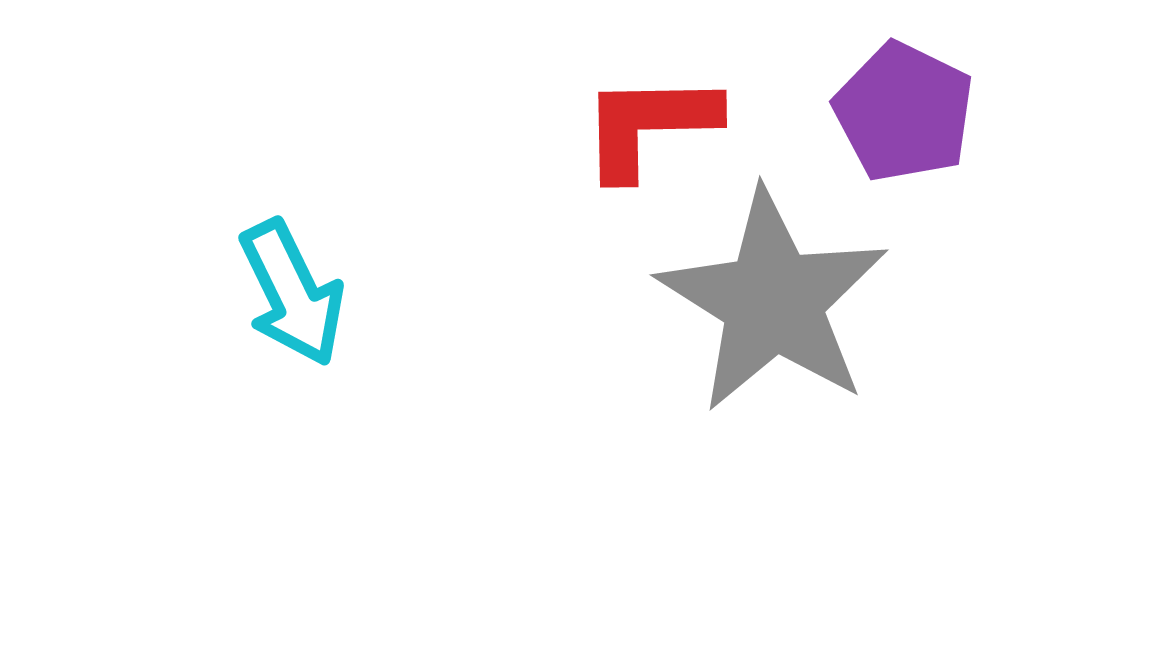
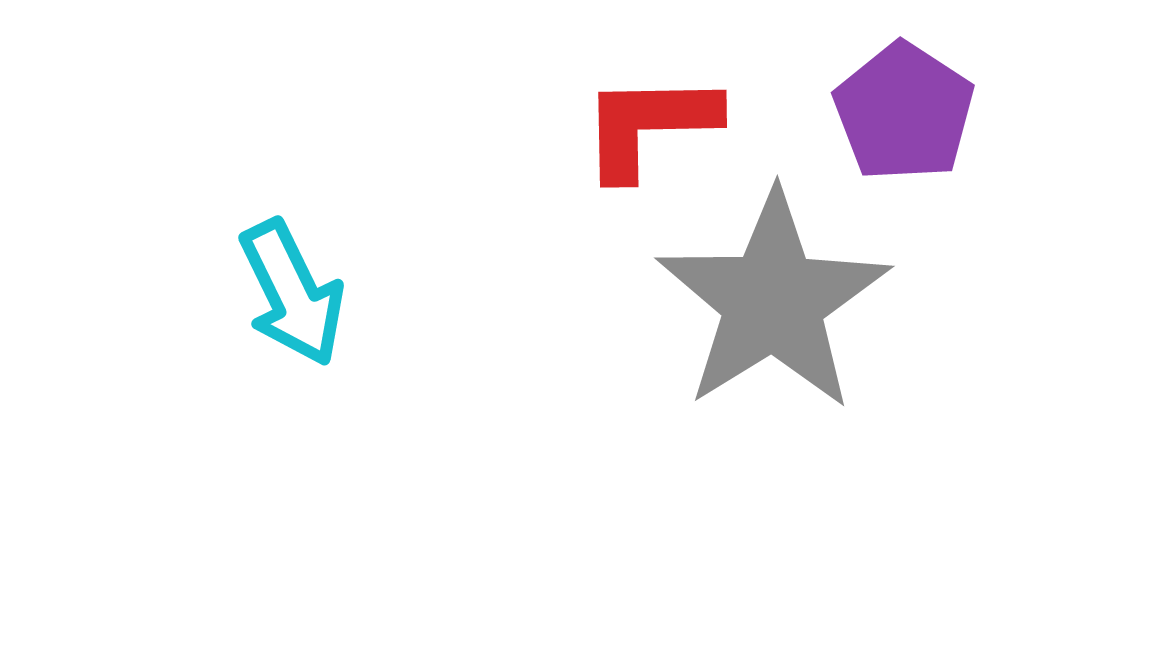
purple pentagon: rotated 7 degrees clockwise
gray star: rotated 8 degrees clockwise
